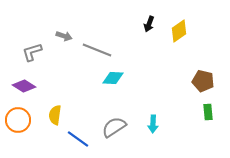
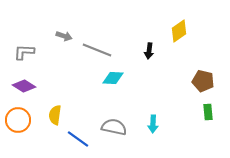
black arrow: moved 27 px down; rotated 14 degrees counterclockwise
gray L-shape: moved 8 px left; rotated 20 degrees clockwise
gray semicircle: rotated 45 degrees clockwise
